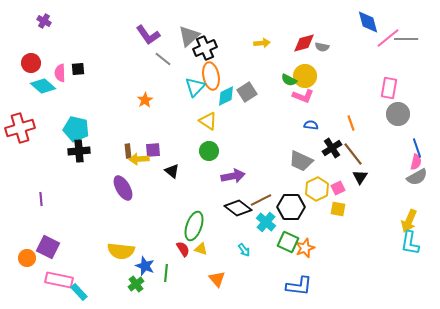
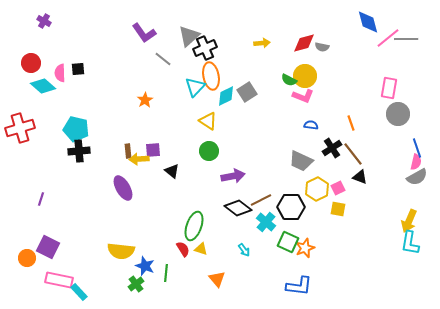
purple L-shape at (148, 35): moved 4 px left, 2 px up
black triangle at (360, 177): rotated 42 degrees counterclockwise
purple line at (41, 199): rotated 24 degrees clockwise
